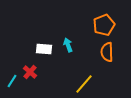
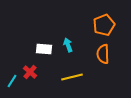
orange semicircle: moved 4 px left, 2 px down
yellow line: moved 12 px left, 7 px up; rotated 35 degrees clockwise
